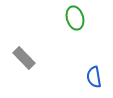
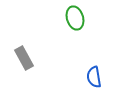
gray rectangle: rotated 15 degrees clockwise
